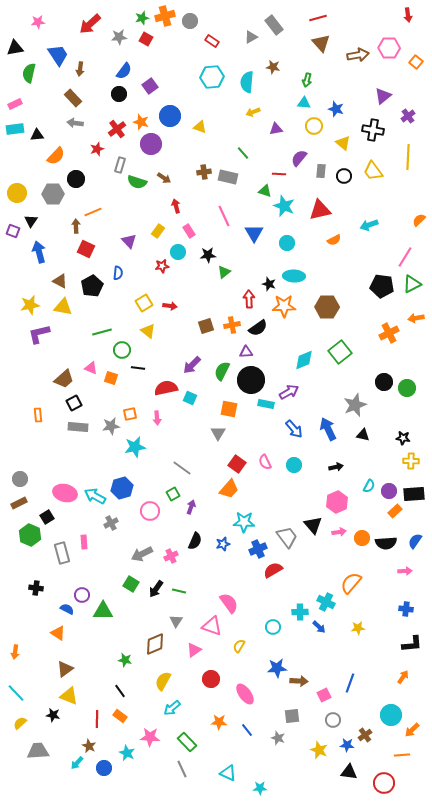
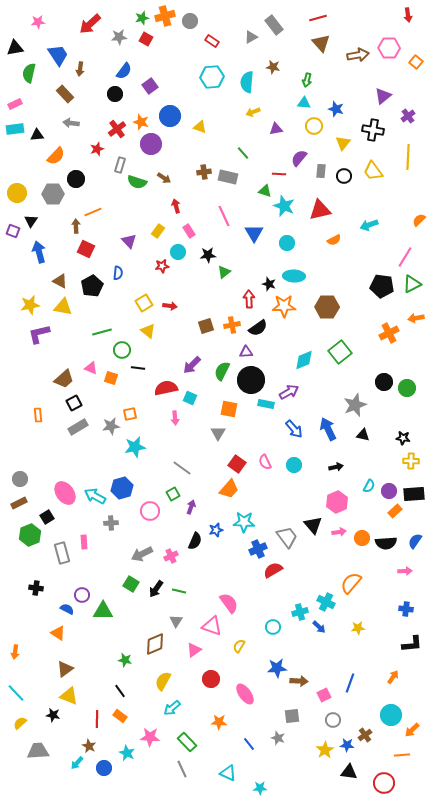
black circle at (119, 94): moved 4 px left
brown rectangle at (73, 98): moved 8 px left, 4 px up
gray arrow at (75, 123): moved 4 px left
yellow triangle at (343, 143): rotated 28 degrees clockwise
pink arrow at (157, 418): moved 18 px right
gray rectangle at (78, 427): rotated 36 degrees counterclockwise
pink ellipse at (65, 493): rotated 40 degrees clockwise
gray cross at (111, 523): rotated 24 degrees clockwise
green hexagon at (30, 535): rotated 15 degrees clockwise
blue star at (223, 544): moved 7 px left, 14 px up
cyan cross at (300, 612): rotated 14 degrees counterclockwise
orange arrow at (403, 677): moved 10 px left
blue line at (247, 730): moved 2 px right, 14 px down
yellow star at (319, 750): moved 6 px right; rotated 18 degrees clockwise
